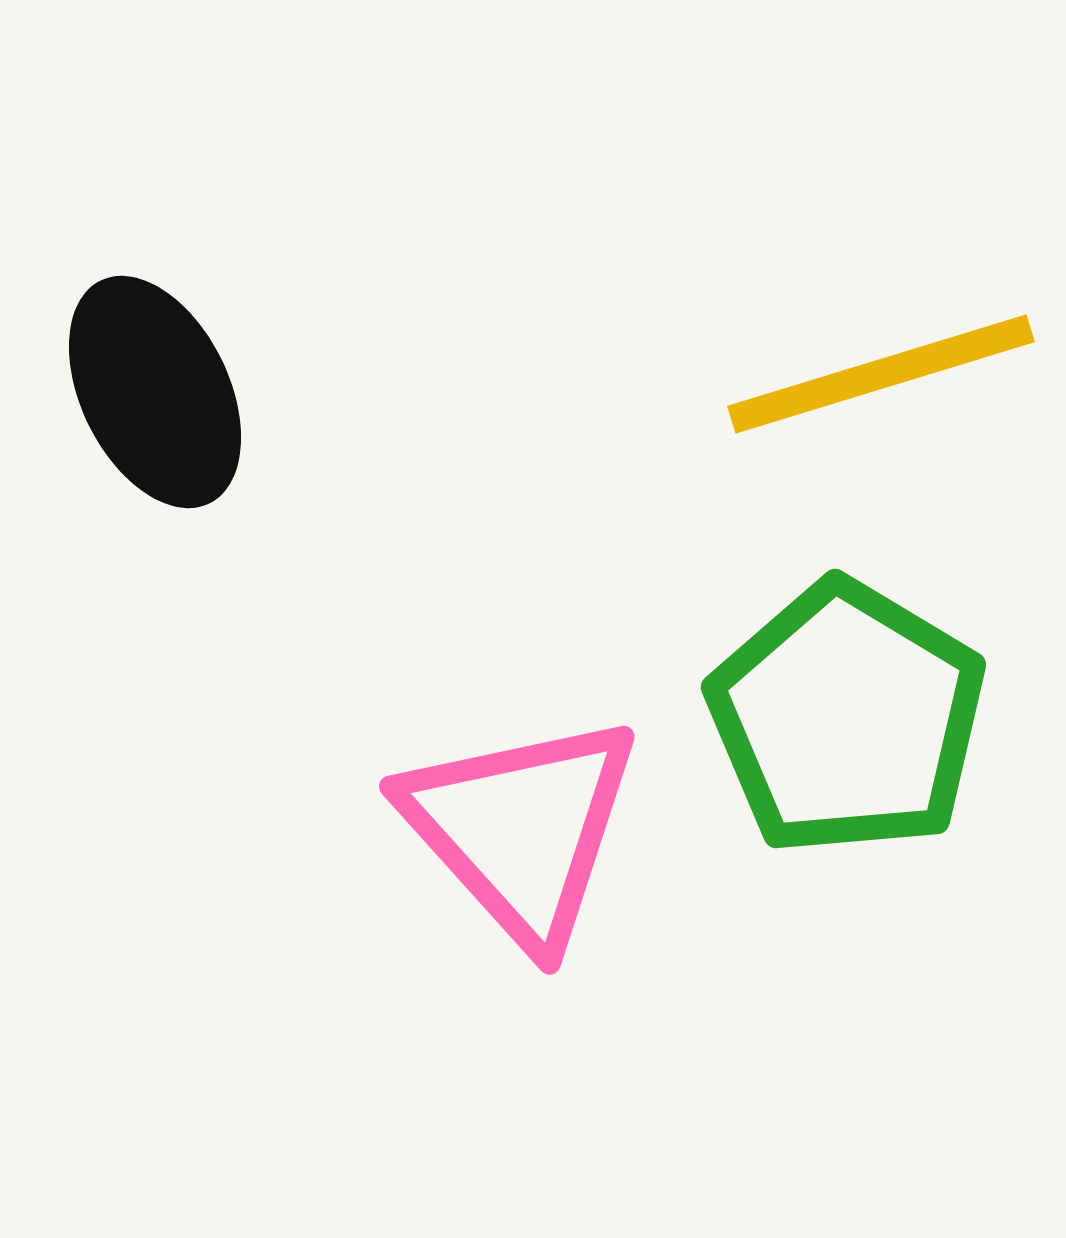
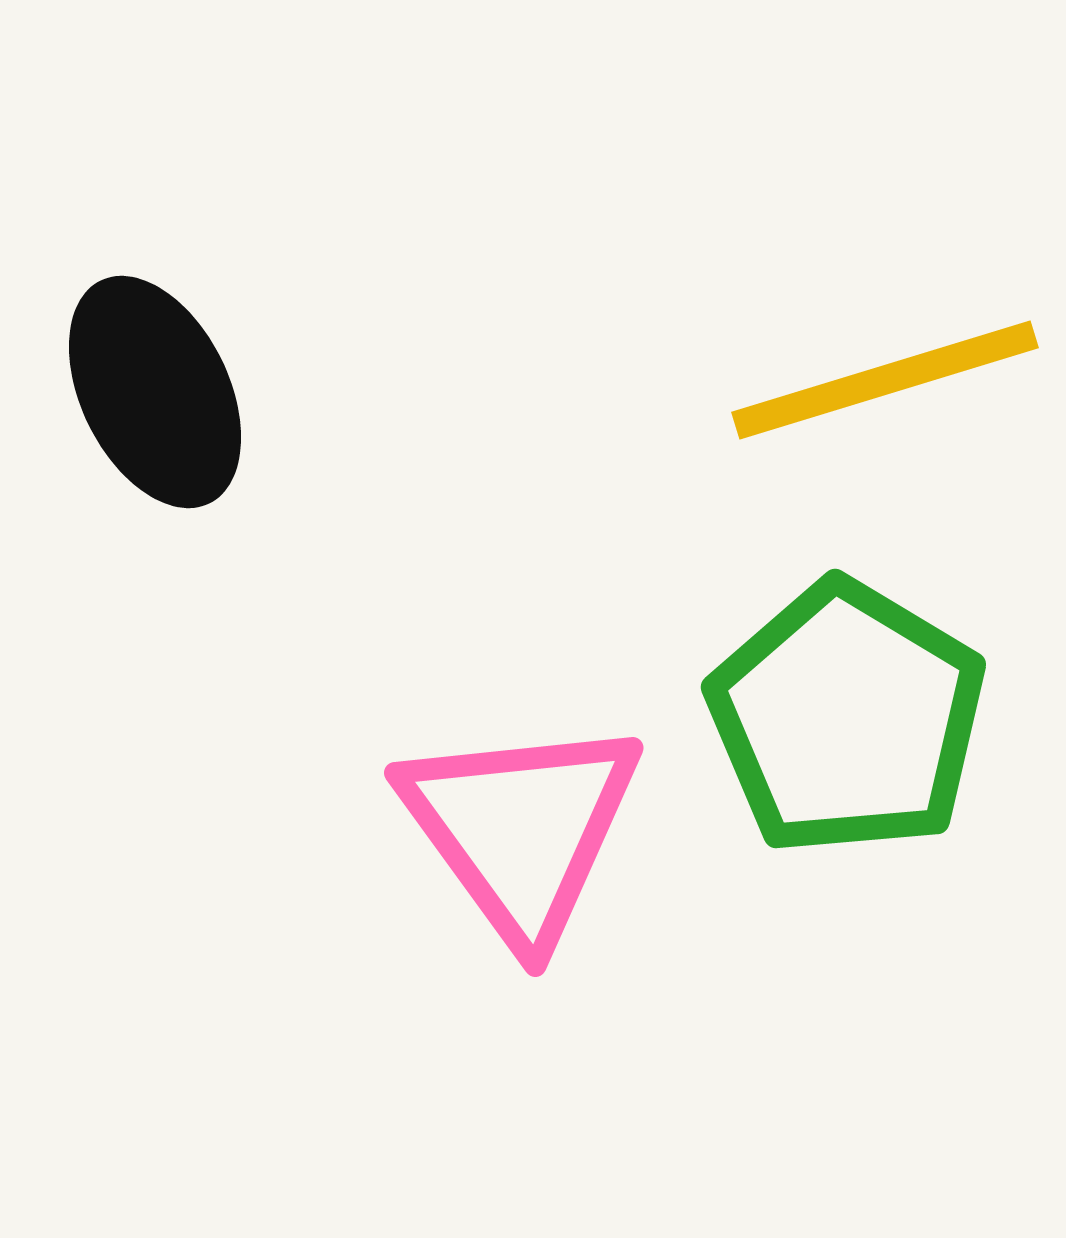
yellow line: moved 4 px right, 6 px down
pink triangle: rotated 6 degrees clockwise
